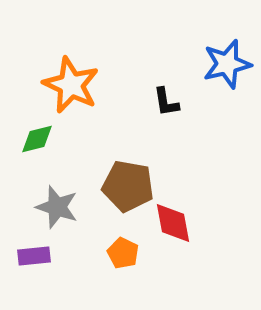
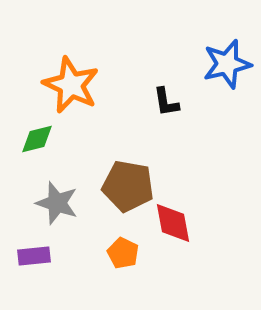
gray star: moved 4 px up
